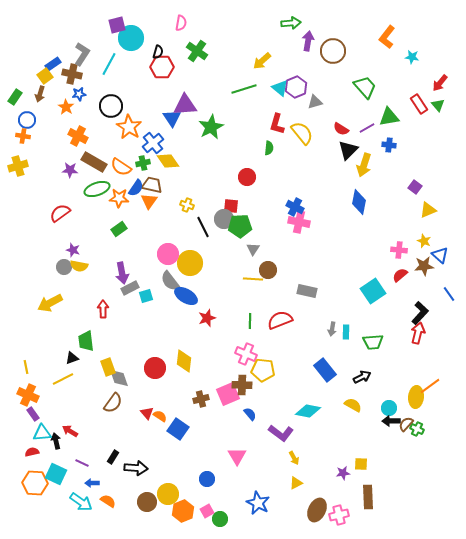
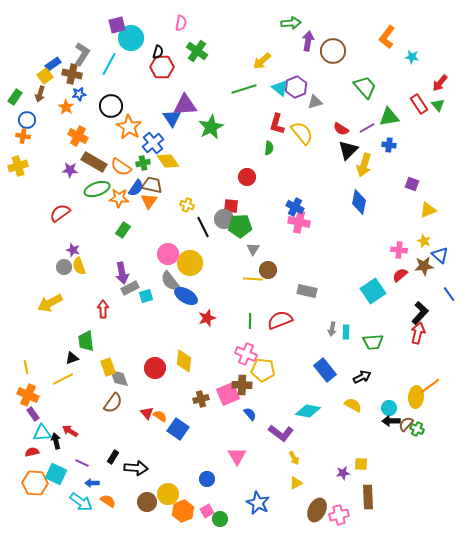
purple square at (415, 187): moved 3 px left, 3 px up; rotated 16 degrees counterclockwise
green rectangle at (119, 229): moved 4 px right, 1 px down; rotated 21 degrees counterclockwise
yellow semicircle at (79, 266): rotated 60 degrees clockwise
